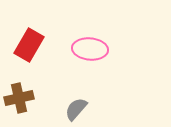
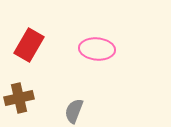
pink ellipse: moved 7 px right
gray semicircle: moved 2 px left, 2 px down; rotated 20 degrees counterclockwise
